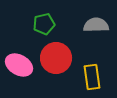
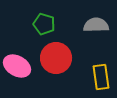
green pentagon: rotated 30 degrees clockwise
pink ellipse: moved 2 px left, 1 px down
yellow rectangle: moved 9 px right
